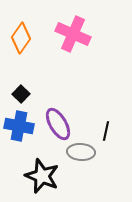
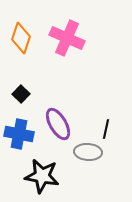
pink cross: moved 6 px left, 4 px down
orange diamond: rotated 16 degrees counterclockwise
blue cross: moved 8 px down
black line: moved 2 px up
gray ellipse: moved 7 px right
black star: rotated 12 degrees counterclockwise
